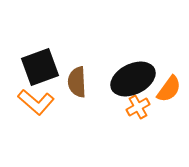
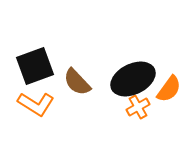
black square: moved 5 px left, 1 px up
brown semicircle: rotated 40 degrees counterclockwise
orange L-shape: moved 2 px down; rotated 9 degrees counterclockwise
